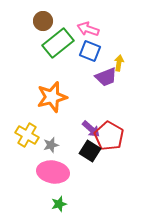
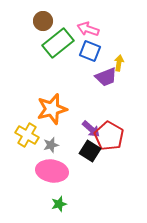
orange star: moved 12 px down
pink ellipse: moved 1 px left, 1 px up
